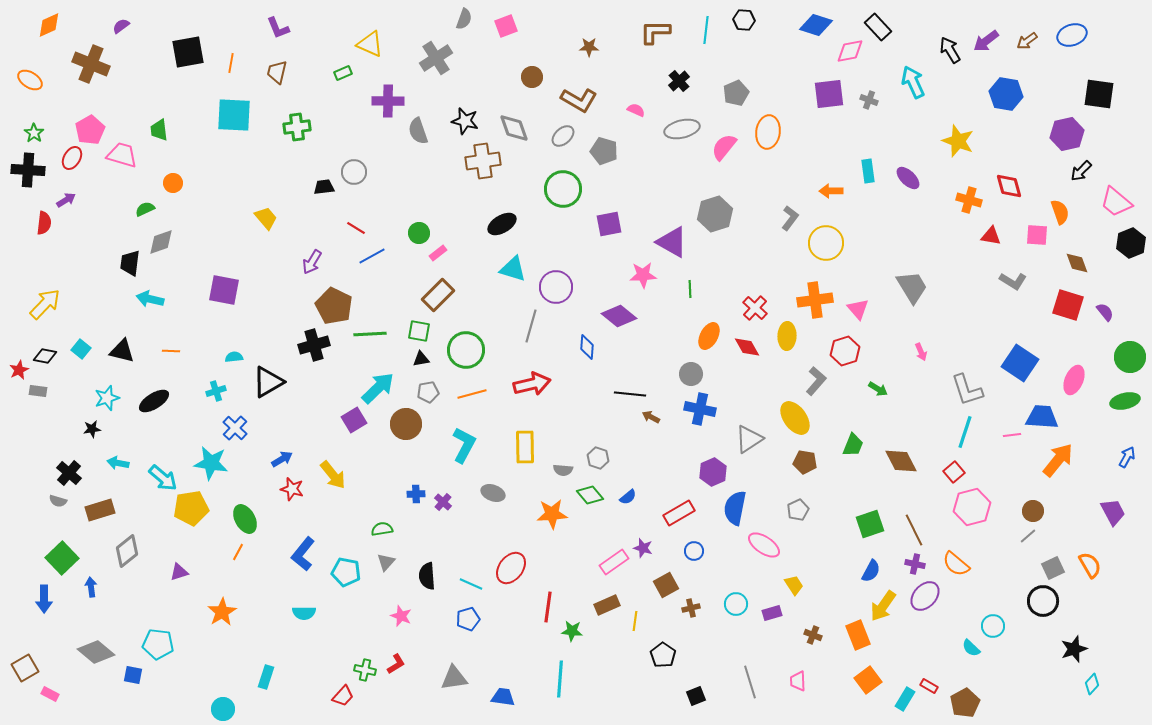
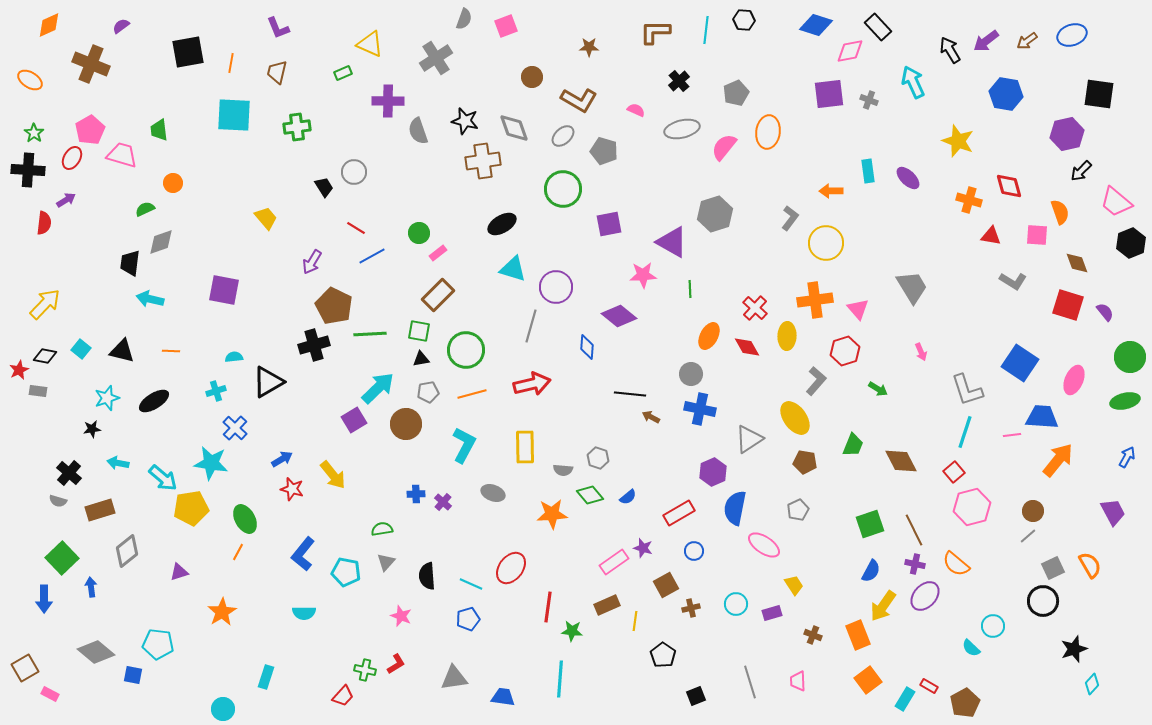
black trapezoid at (324, 187): rotated 65 degrees clockwise
